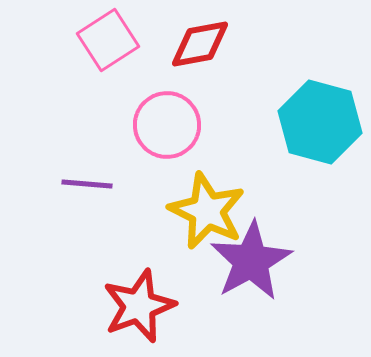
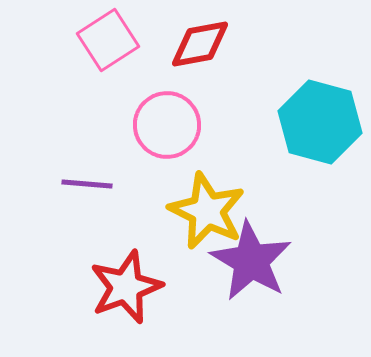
purple star: rotated 12 degrees counterclockwise
red star: moved 13 px left, 19 px up
